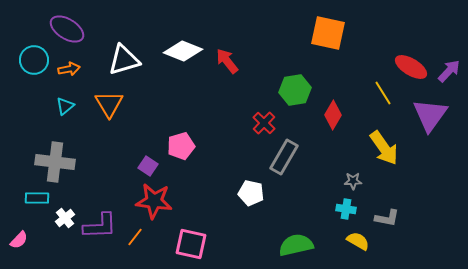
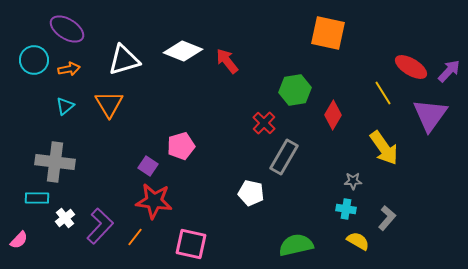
gray L-shape: rotated 60 degrees counterclockwise
purple L-shape: rotated 45 degrees counterclockwise
